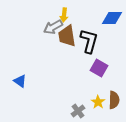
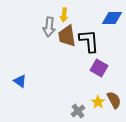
gray arrow: moved 4 px left; rotated 54 degrees counterclockwise
black L-shape: rotated 20 degrees counterclockwise
brown semicircle: rotated 30 degrees counterclockwise
